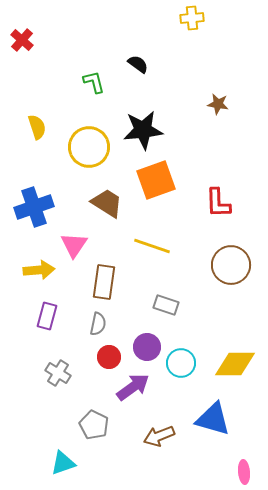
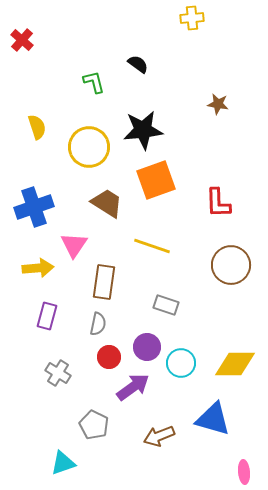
yellow arrow: moved 1 px left, 2 px up
